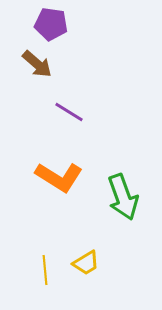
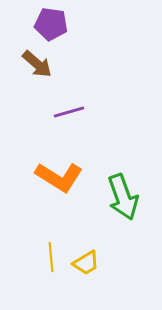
purple line: rotated 48 degrees counterclockwise
yellow line: moved 6 px right, 13 px up
